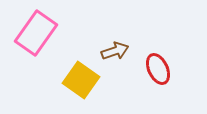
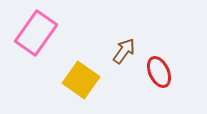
brown arrow: moved 9 px right; rotated 36 degrees counterclockwise
red ellipse: moved 1 px right, 3 px down
